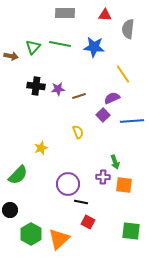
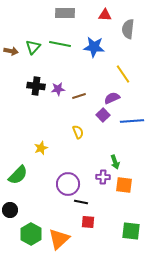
brown arrow: moved 5 px up
red square: rotated 24 degrees counterclockwise
